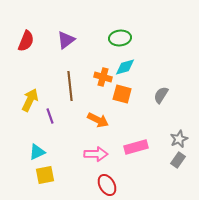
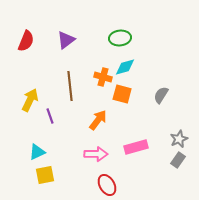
orange arrow: rotated 80 degrees counterclockwise
